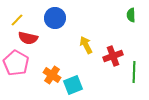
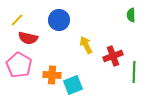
blue circle: moved 4 px right, 2 px down
pink pentagon: moved 3 px right, 2 px down
orange cross: rotated 30 degrees counterclockwise
